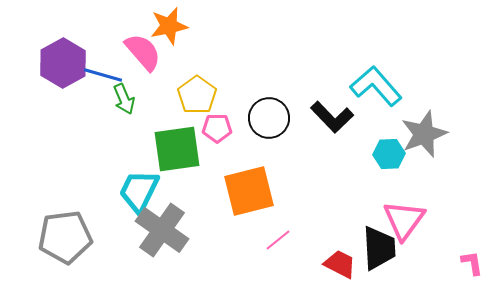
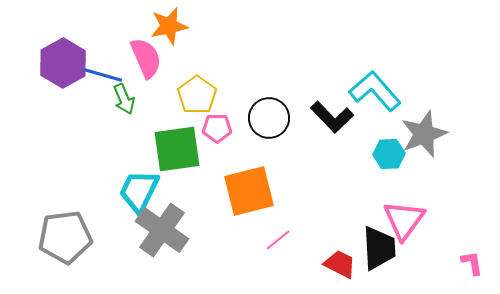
pink semicircle: moved 3 px right, 6 px down; rotated 18 degrees clockwise
cyan L-shape: moved 1 px left, 5 px down
